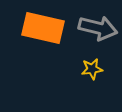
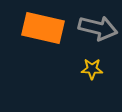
yellow star: rotated 10 degrees clockwise
